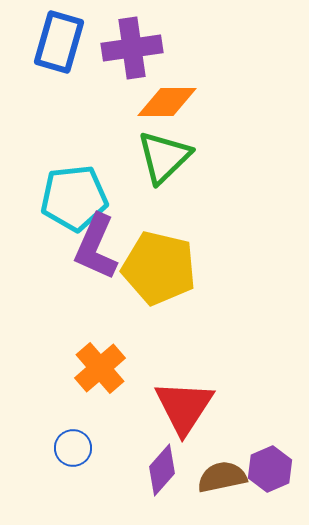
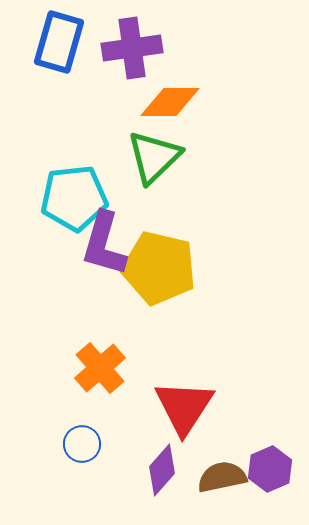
orange diamond: moved 3 px right
green triangle: moved 10 px left
purple L-shape: moved 8 px right, 3 px up; rotated 8 degrees counterclockwise
blue circle: moved 9 px right, 4 px up
